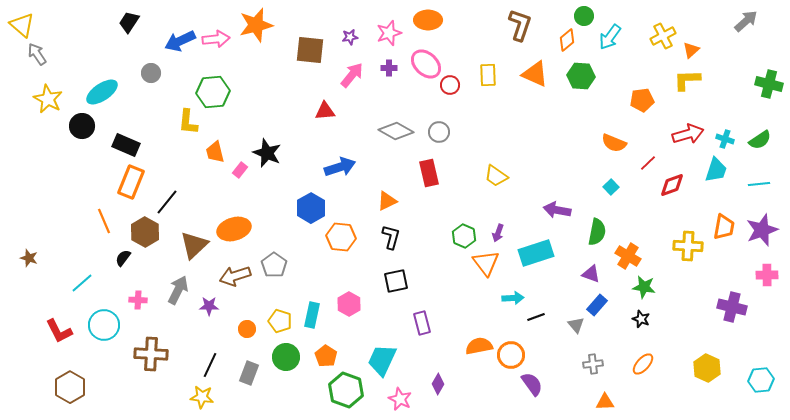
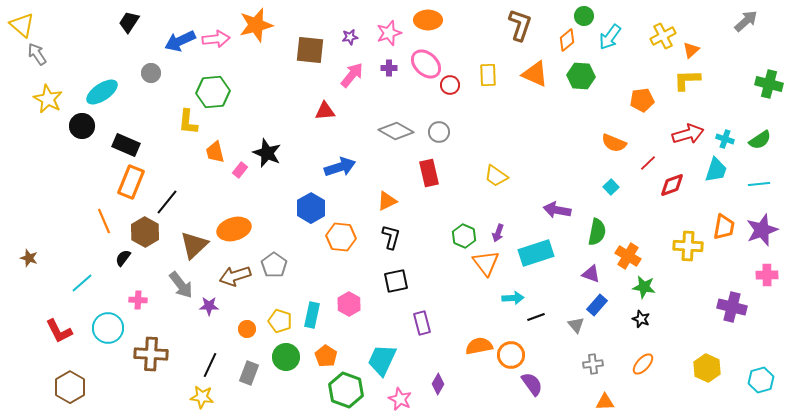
gray arrow at (178, 290): moved 3 px right, 5 px up; rotated 116 degrees clockwise
cyan circle at (104, 325): moved 4 px right, 3 px down
cyan hexagon at (761, 380): rotated 10 degrees counterclockwise
